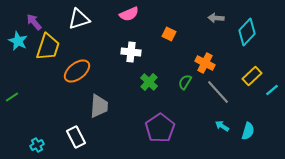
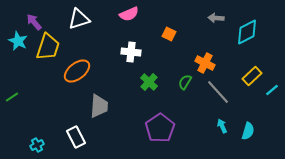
cyan diamond: rotated 20 degrees clockwise
cyan arrow: rotated 32 degrees clockwise
